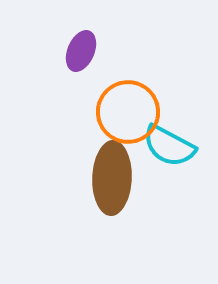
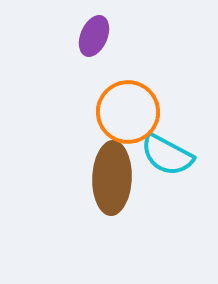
purple ellipse: moved 13 px right, 15 px up
cyan semicircle: moved 2 px left, 9 px down
